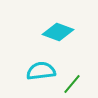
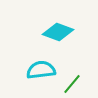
cyan semicircle: moved 1 px up
